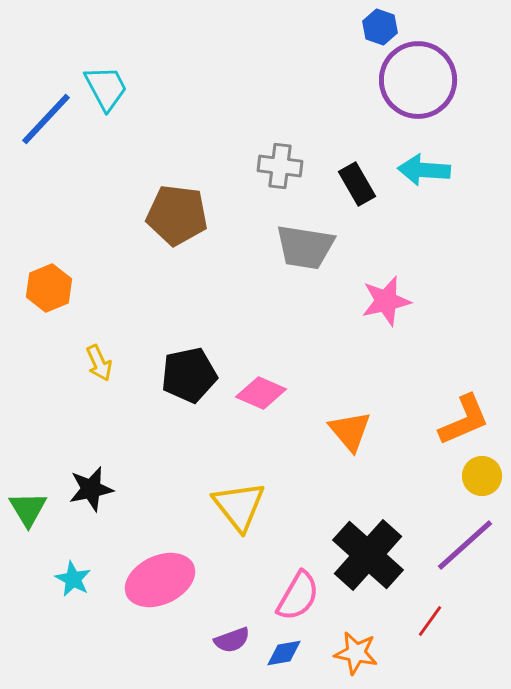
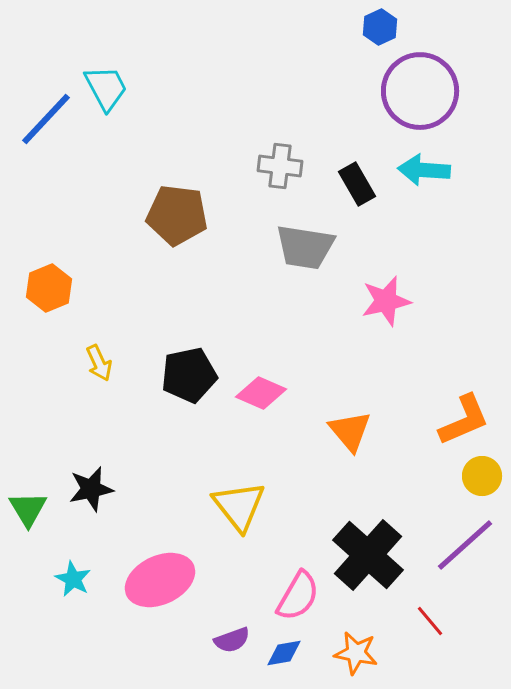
blue hexagon: rotated 16 degrees clockwise
purple circle: moved 2 px right, 11 px down
red line: rotated 76 degrees counterclockwise
